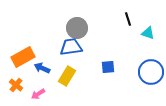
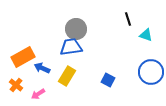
gray circle: moved 1 px left, 1 px down
cyan triangle: moved 2 px left, 2 px down
blue square: moved 13 px down; rotated 32 degrees clockwise
